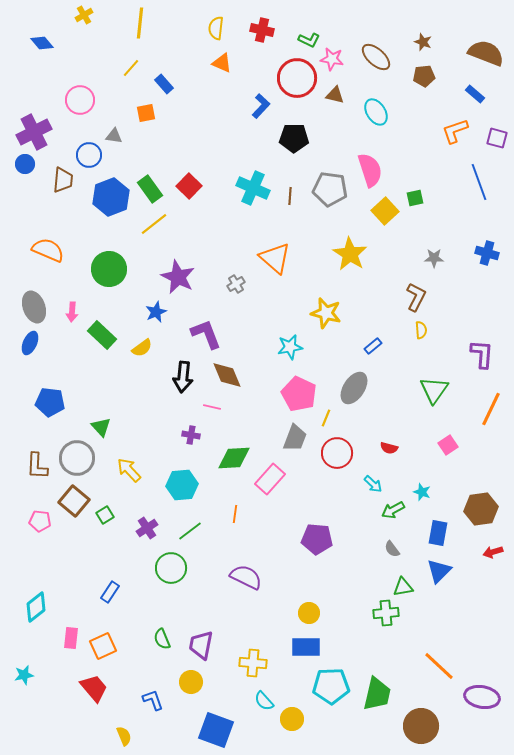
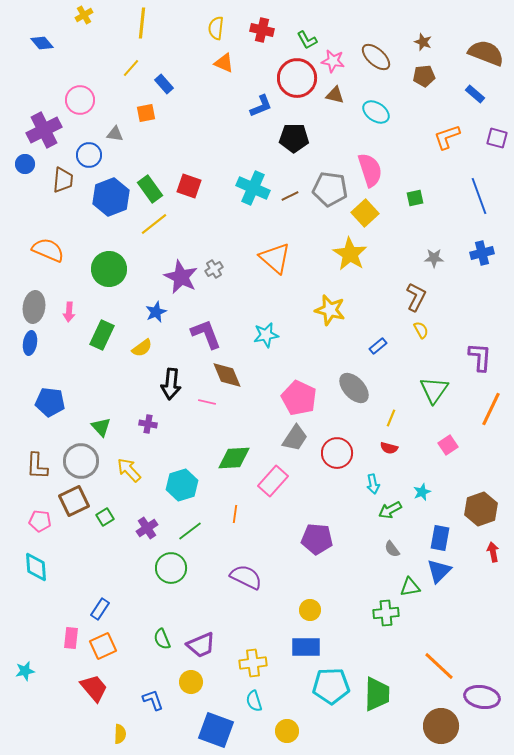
yellow line at (140, 23): moved 2 px right
green L-shape at (309, 40): moved 2 px left; rotated 35 degrees clockwise
pink star at (332, 59): moved 1 px right, 2 px down
orange triangle at (222, 63): moved 2 px right
blue L-shape at (261, 106): rotated 25 degrees clockwise
cyan ellipse at (376, 112): rotated 24 degrees counterclockwise
orange L-shape at (455, 131): moved 8 px left, 6 px down
purple cross at (34, 132): moved 10 px right, 2 px up
gray triangle at (114, 136): moved 1 px right, 2 px up
blue line at (479, 182): moved 14 px down
red square at (189, 186): rotated 25 degrees counterclockwise
brown line at (290, 196): rotated 60 degrees clockwise
yellow square at (385, 211): moved 20 px left, 2 px down
blue cross at (487, 253): moved 5 px left; rotated 30 degrees counterclockwise
purple star at (178, 277): moved 3 px right
gray cross at (236, 284): moved 22 px left, 15 px up
gray ellipse at (34, 307): rotated 28 degrees clockwise
pink arrow at (72, 312): moved 3 px left
yellow star at (326, 313): moved 4 px right, 3 px up
yellow semicircle at (421, 330): rotated 24 degrees counterclockwise
green rectangle at (102, 335): rotated 72 degrees clockwise
blue ellipse at (30, 343): rotated 15 degrees counterclockwise
blue rectangle at (373, 346): moved 5 px right
cyan star at (290, 347): moved 24 px left, 12 px up
purple L-shape at (482, 354): moved 2 px left, 3 px down
black arrow at (183, 377): moved 12 px left, 7 px down
gray ellipse at (354, 388): rotated 76 degrees counterclockwise
pink pentagon at (299, 394): moved 4 px down
pink line at (212, 407): moved 5 px left, 5 px up
yellow line at (326, 418): moved 65 px right
purple cross at (191, 435): moved 43 px left, 11 px up
gray trapezoid at (295, 438): rotated 12 degrees clockwise
gray circle at (77, 458): moved 4 px right, 3 px down
pink rectangle at (270, 479): moved 3 px right, 2 px down
cyan arrow at (373, 484): rotated 36 degrees clockwise
cyan hexagon at (182, 485): rotated 12 degrees counterclockwise
cyan star at (422, 492): rotated 30 degrees clockwise
brown square at (74, 501): rotated 24 degrees clockwise
brown hexagon at (481, 509): rotated 12 degrees counterclockwise
green arrow at (393, 510): moved 3 px left
green square at (105, 515): moved 2 px down
blue rectangle at (438, 533): moved 2 px right, 5 px down
red arrow at (493, 552): rotated 96 degrees clockwise
green triangle at (403, 587): moved 7 px right
blue rectangle at (110, 592): moved 10 px left, 17 px down
cyan diamond at (36, 607): moved 40 px up; rotated 56 degrees counterclockwise
yellow circle at (309, 613): moved 1 px right, 3 px up
purple trapezoid at (201, 645): rotated 124 degrees counterclockwise
yellow cross at (253, 663): rotated 12 degrees counterclockwise
cyan star at (24, 675): moved 1 px right, 4 px up
green trapezoid at (377, 694): rotated 12 degrees counterclockwise
cyan semicircle at (264, 701): moved 10 px left; rotated 25 degrees clockwise
yellow circle at (292, 719): moved 5 px left, 12 px down
brown circle at (421, 726): moved 20 px right
yellow semicircle at (124, 736): moved 4 px left, 2 px up; rotated 24 degrees clockwise
